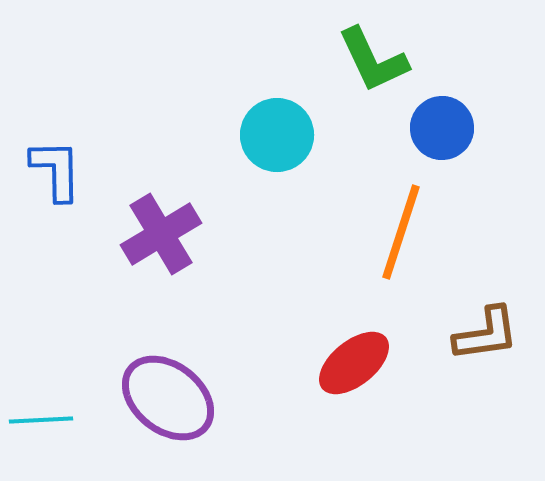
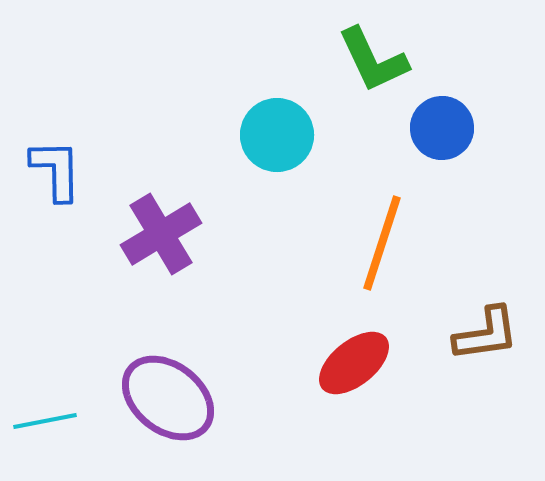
orange line: moved 19 px left, 11 px down
cyan line: moved 4 px right, 1 px down; rotated 8 degrees counterclockwise
